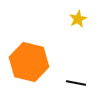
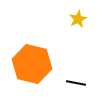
orange hexagon: moved 3 px right, 2 px down
